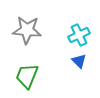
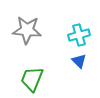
cyan cross: rotated 10 degrees clockwise
green trapezoid: moved 5 px right, 3 px down
